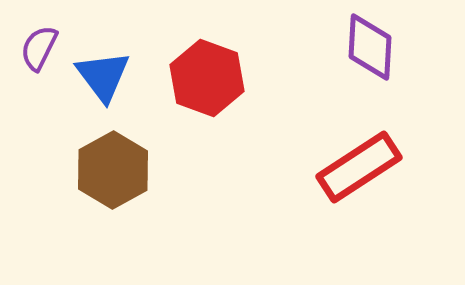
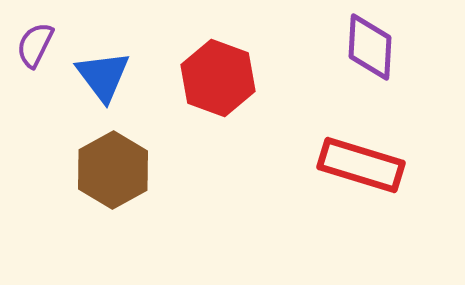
purple semicircle: moved 4 px left, 3 px up
red hexagon: moved 11 px right
red rectangle: moved 2 px right, 2 px up; rotated 50 degrees clockwise
